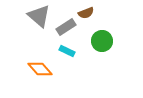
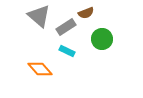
green circle: moved 2 px up
